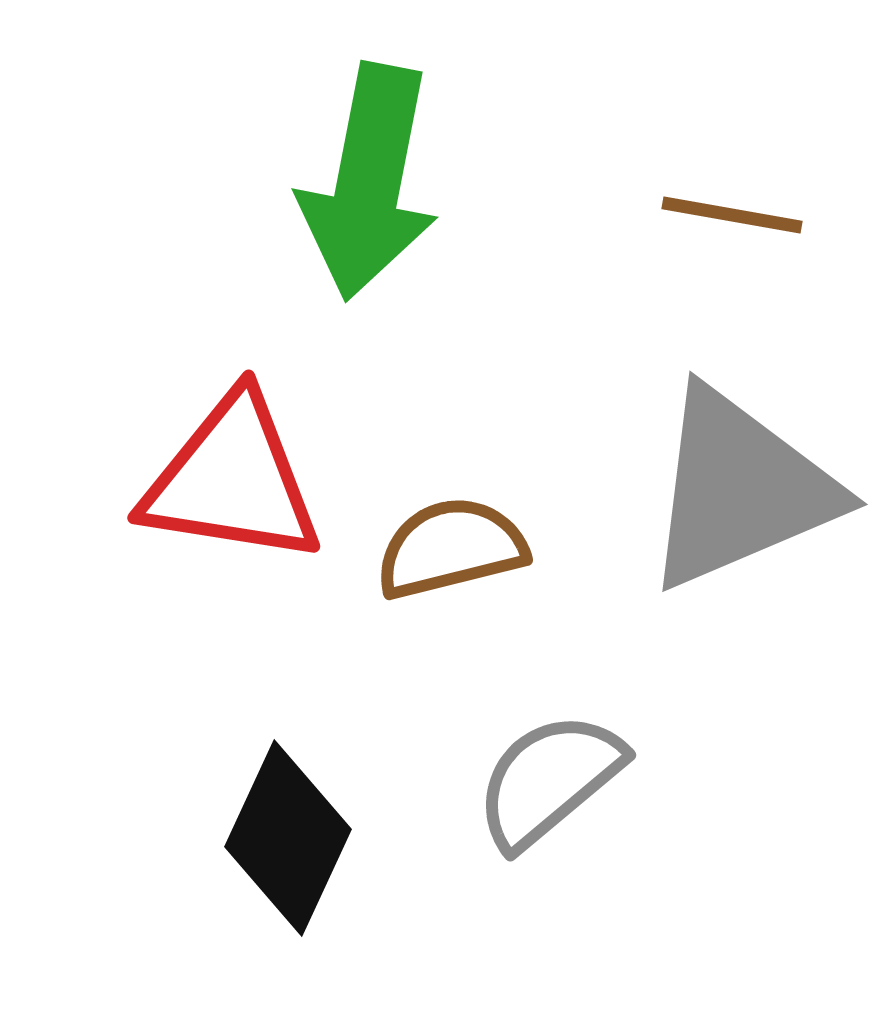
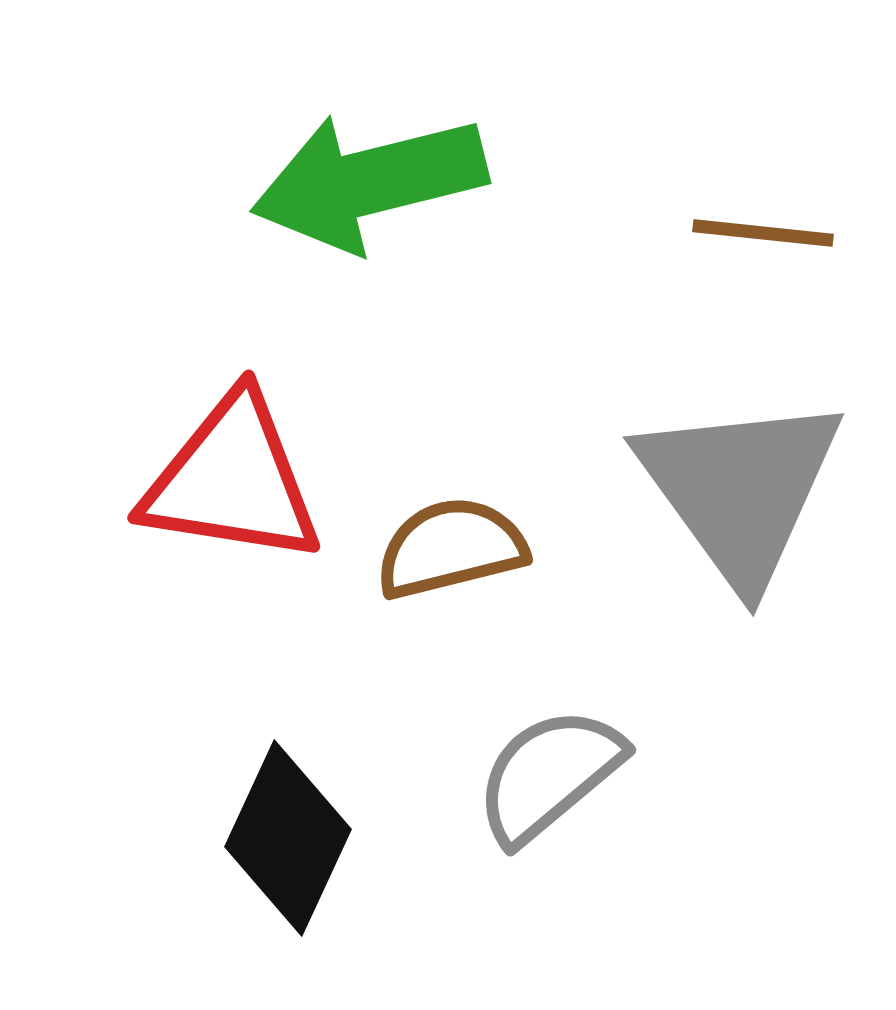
green arrow: rotated 65 degrees clockwise
brown line: moved 31 px right, 18 px down; rotated 4 degrees counterclockwise
gray triangle: rotated 43 degrees counterclockwise
gray semicircle: moved 5 px up
